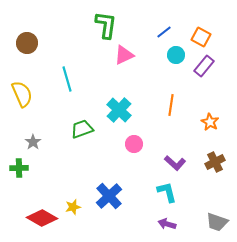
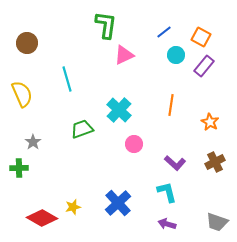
blue cross: moved 9 px right, 7 px down
